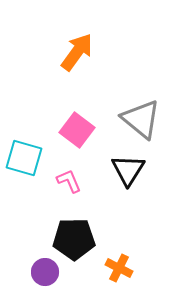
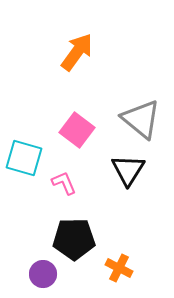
pink L-shape: moved 5 px left, 2 px down
purple circle: moved 2 px left, 2 px down
